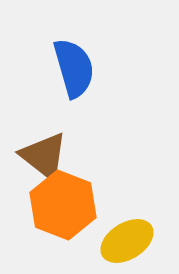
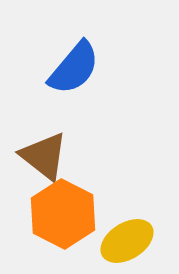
blue semicircle: rotated 56 degrees clockwise
orange hexagon: moved 9 px down; rotated 6 degrees clockwise
